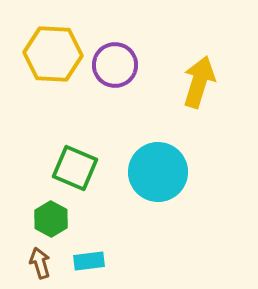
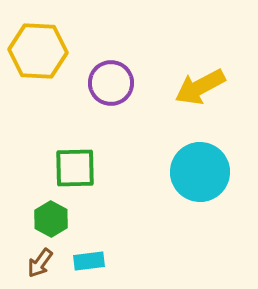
yellow hexagon: moved 15 px left, 3 px up
purple circle: moved 4 px left, 18 px down
yellow arrow: moved 1 px right, 5 px down; rotated 135 degrees counterclockwise
green square: rotated 24 degrees counterclockwise
cyan circle: moved 42 px right
brown arrow: rotated 128 degrees counterclockwise
